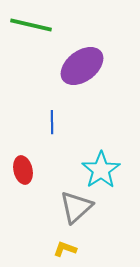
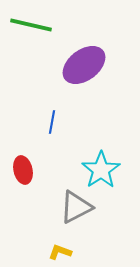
purple ellipse: moved 2 px right, 1 px up
blue line: rotated 10 degrees clockwise
gray triangle: rotated 15 degrees clockwise
yellow L-shape: moved 5 px left, 3 px down
